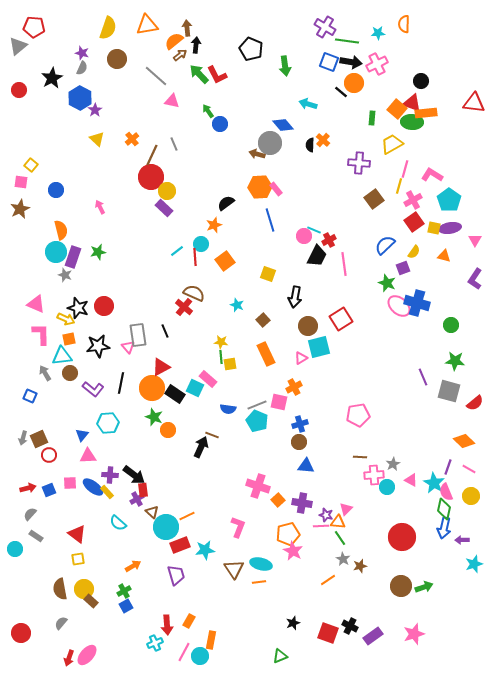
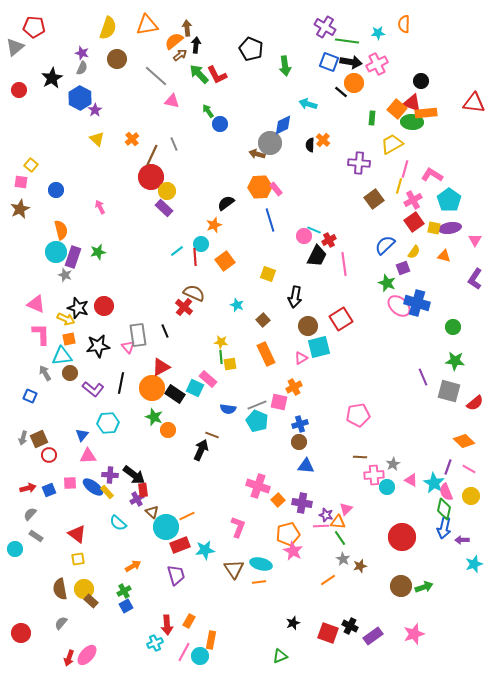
gray triangle at (18, 46): moved 3 px left, 1 px down
blue diamond at (283, 125): rotated 75 degrees counterclockwise
green circle at (451, 325): moved 2 px right, 2 px down
black arrow at (201, 447): moved 3 px down
